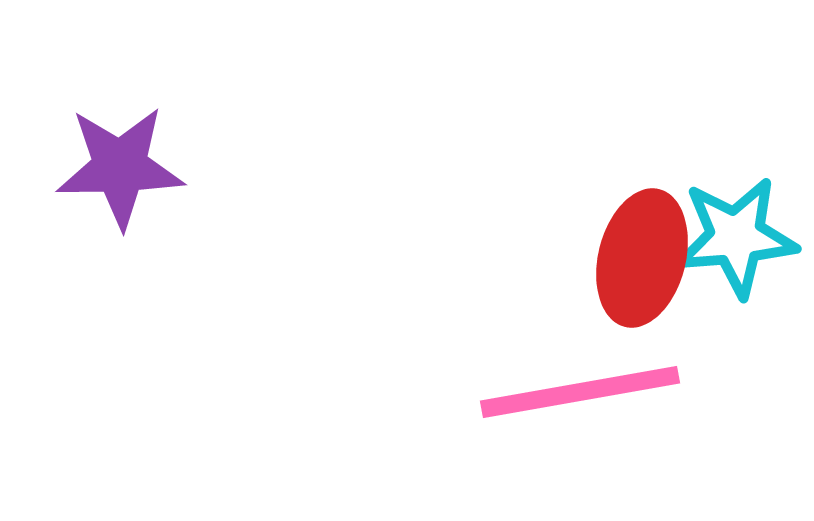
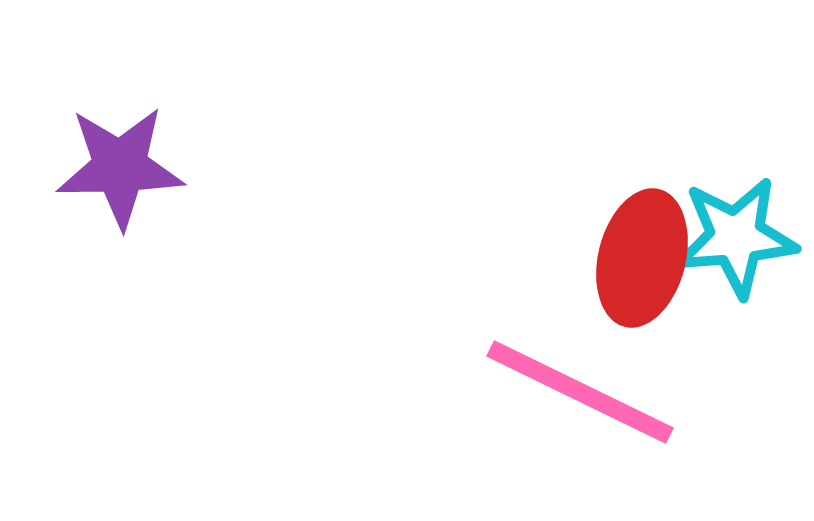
pink line: rotated 36 degrees clockwise
